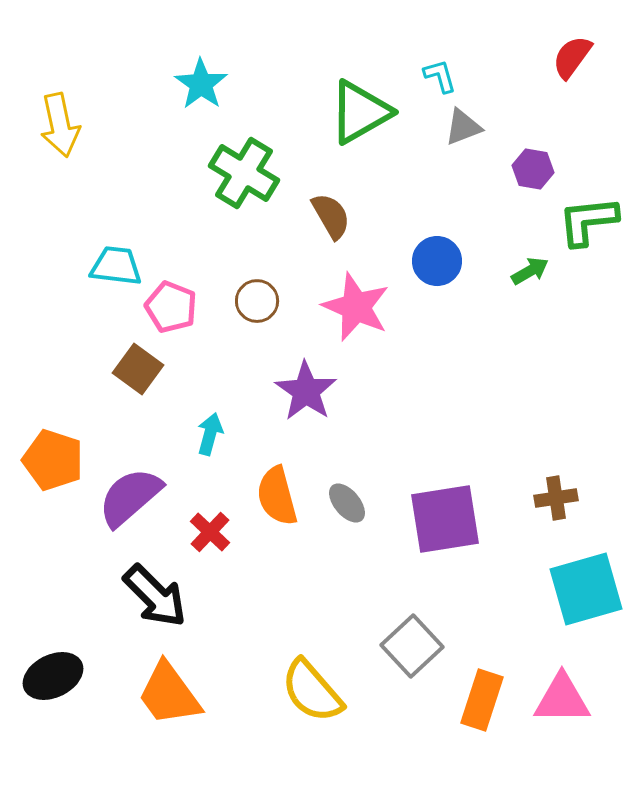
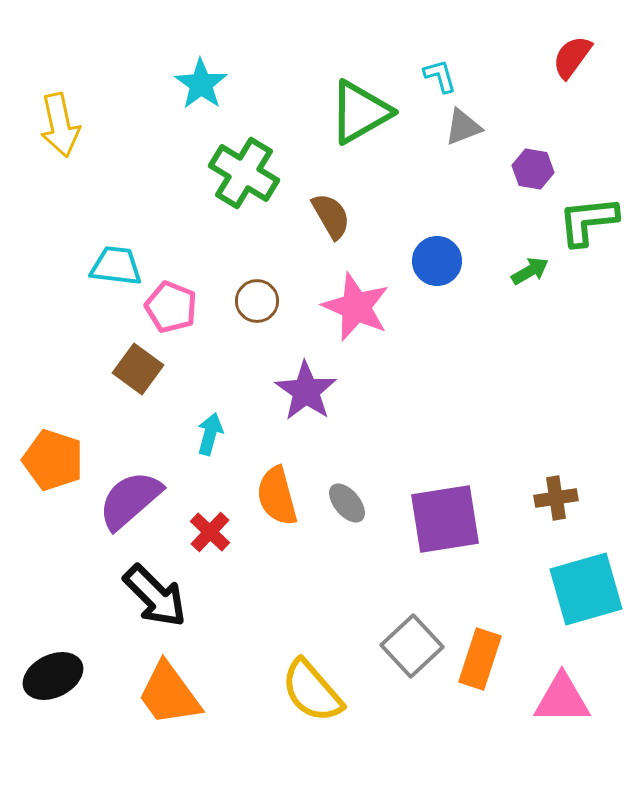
purple semicircle: moved 3 px down
orange rectangle: moved 2 px left, 41 px up
